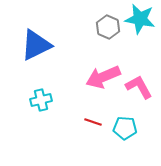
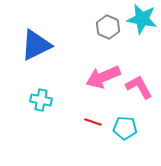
cyan star: moved 2 px right
cyan cross: rotated 25 degrees clockwise
